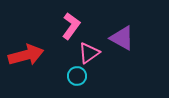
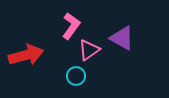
pink triangle: moved 3 px up
cyan circle: moved 1 px left
